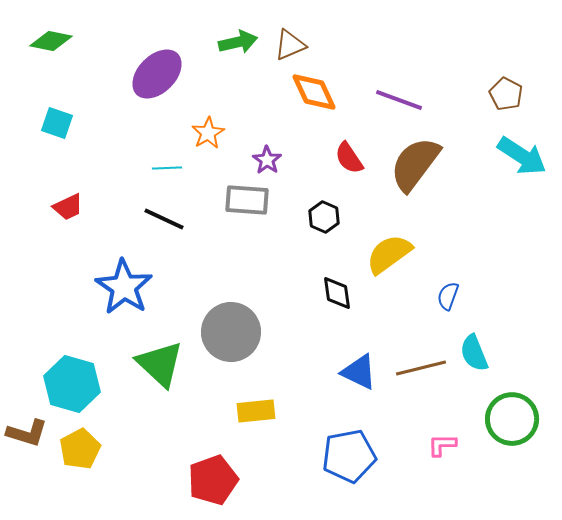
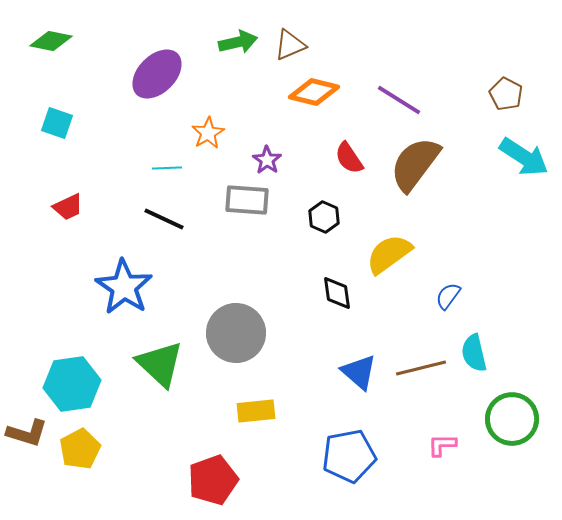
orange diamond: rotated 51 degrees counterclockwise
purple line: rotated 12 degrees clockwise
cyan arrow: moved 2 px right, 1 px down
blue semicircle: rotated 16 degrees clockwise
gray circle: moved 5 px right, 1 px down
cyan semicircle: rotated 9 degrees clockwise
blue triangle: rotated 15 degrees clockwise
cyan hexagon: rotated 24 degrees counterclockwise
